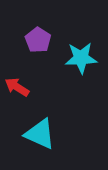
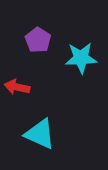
red arrow: rotated 20 degrees counterclockwise
